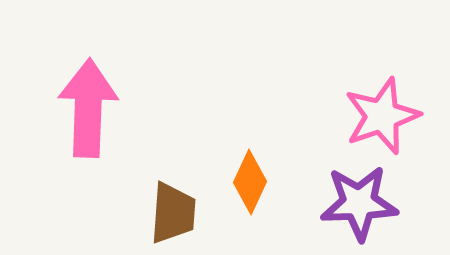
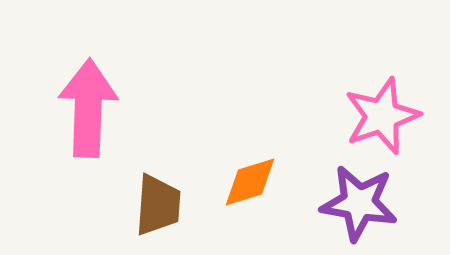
orange diamond: rotated 48 degrees clockwise
purple star: rotated 12 degrees clockwise
brown trapezoid: moved 15 px left, 8 px up
